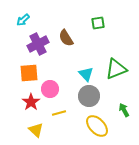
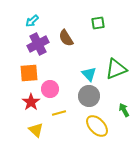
cyan arrow: moved 9 px right, 1 px down
cyan triangle: moved 3 px right
